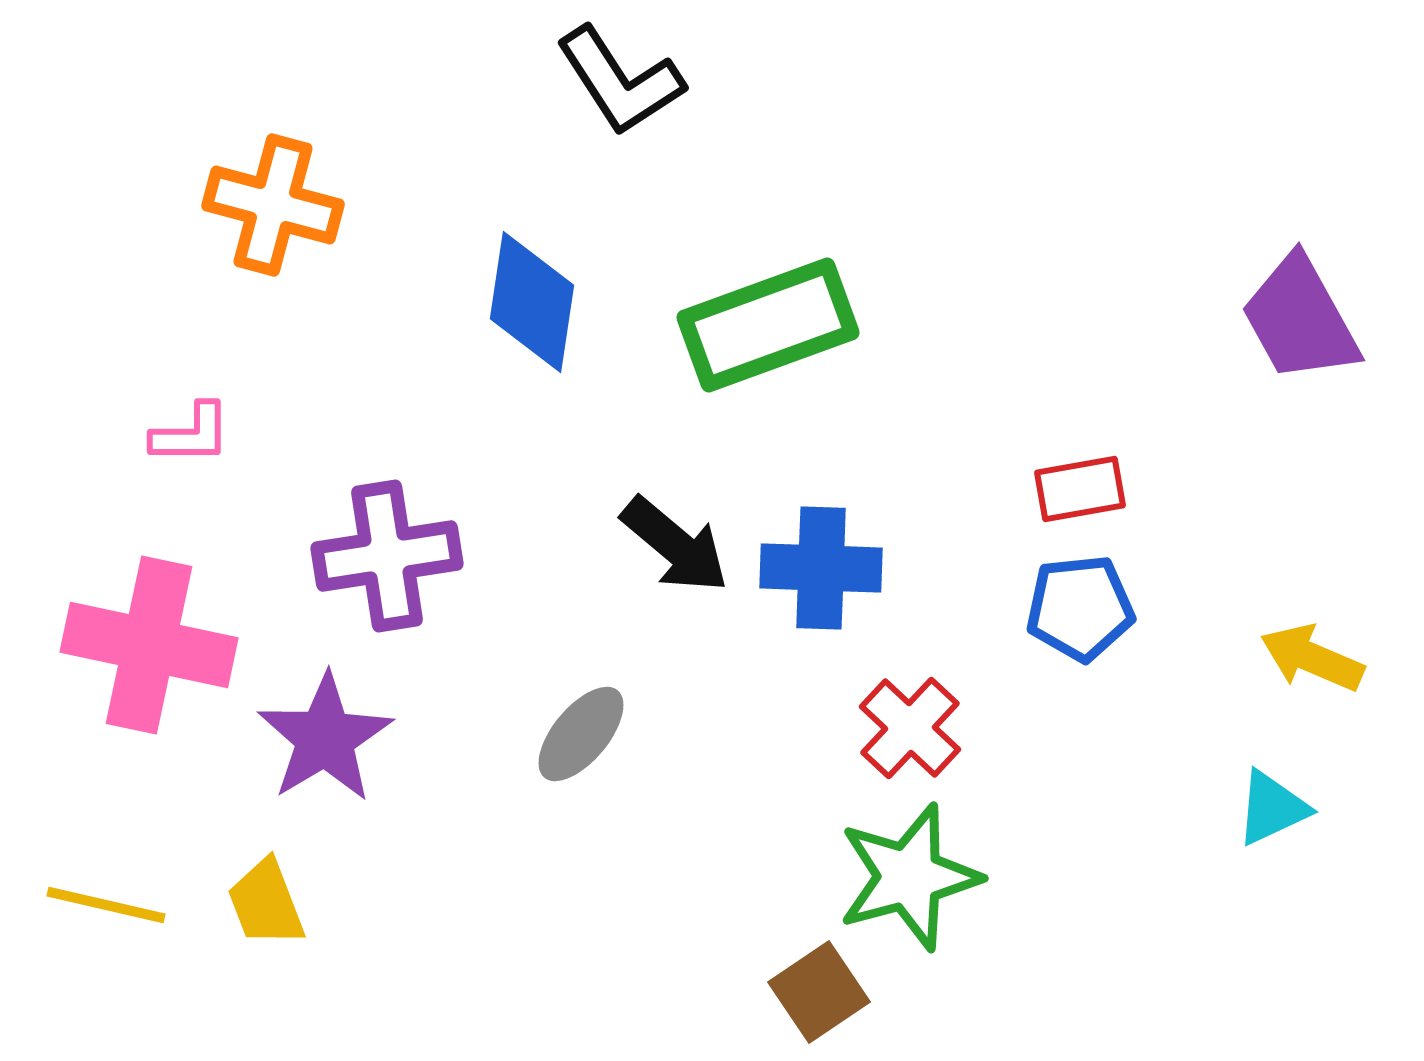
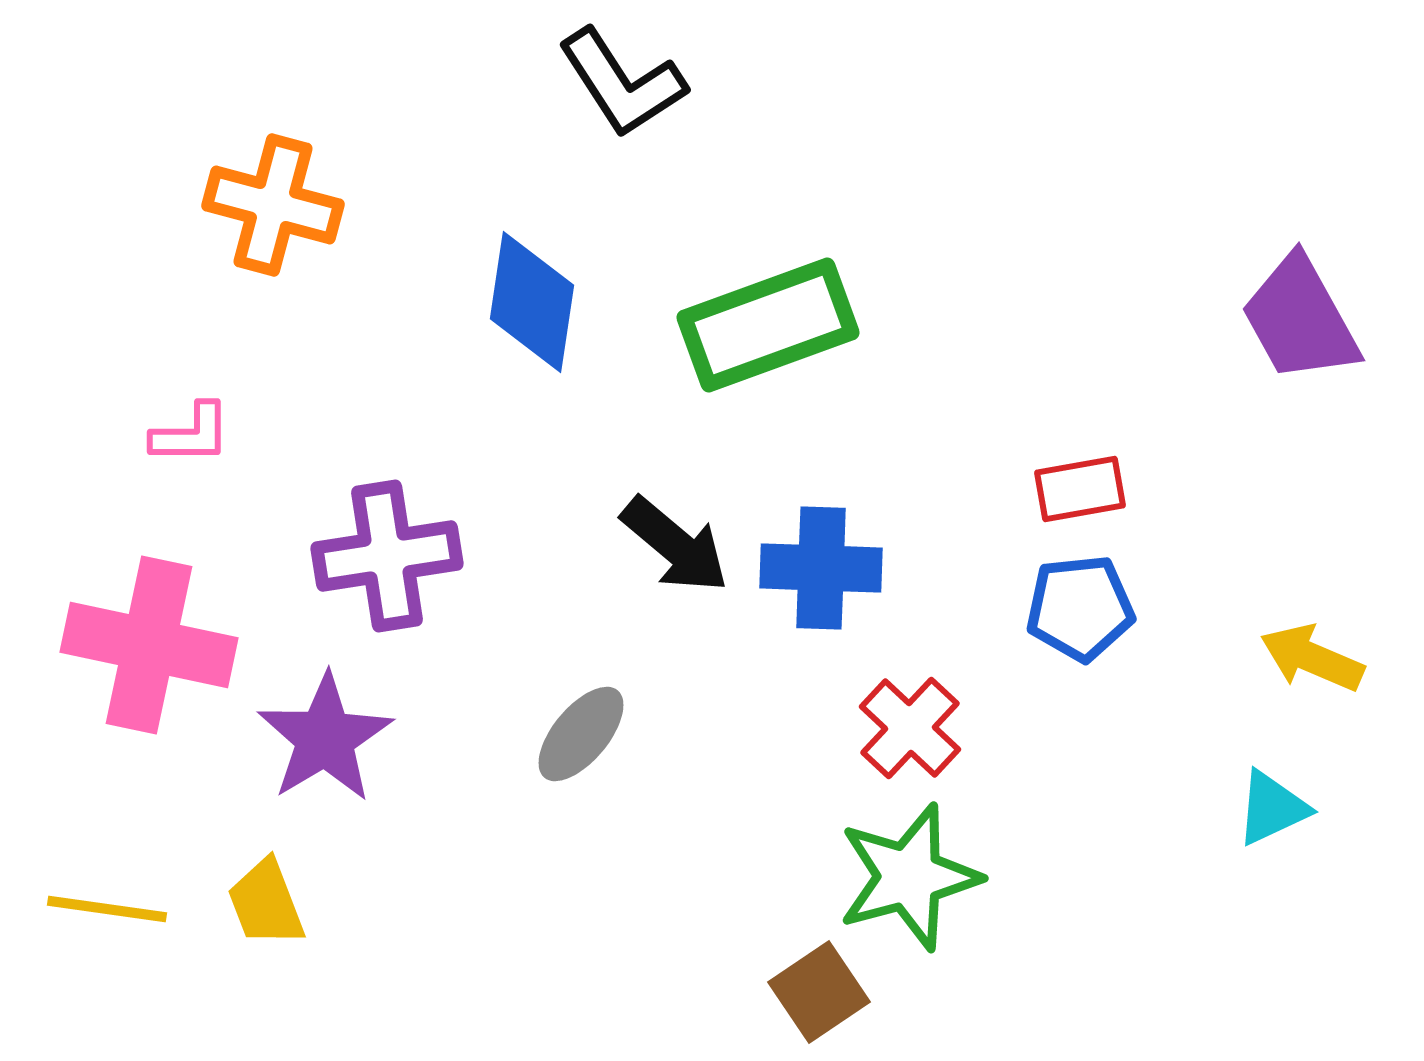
black L-shape: moved 2 px right, 2 px down
yellow line: moved 1 px right, 4 px down; rotated 5 degrees counterclockwise
